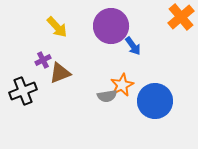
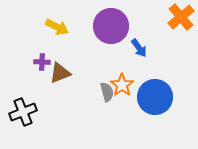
yellow arrow: rotated 20 degrees counterclockwise
blue arrow: moved 6 px right, 2 px down
purple cross: moved 1 px left, 2 px down; rotated 28 degrees clockwise
orange star: rotated 10 degrees counterclockwise
black cross: moved 21 px down
gray semicircle: moved 4 px up; rotated 96 degrees counterclockwise
blue circle: moved 4 px up
